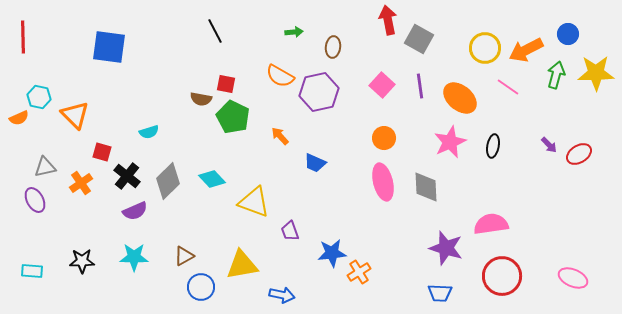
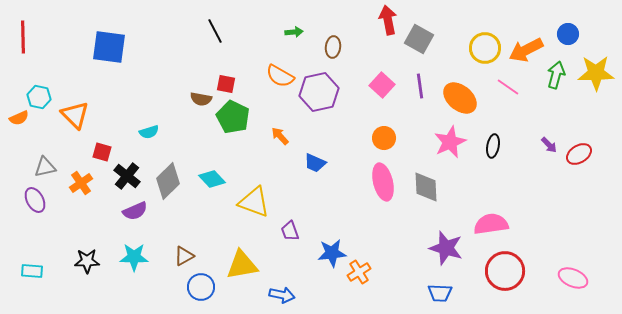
black star at (82, 261): moved 5 px right
red circle at (502, 276): moved 3 px right, 5 px up
